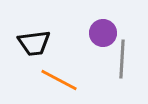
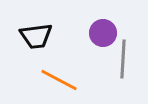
black trapezoid: moved 2 px right, 7 px up
gray line: moved 1 px right
